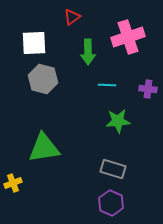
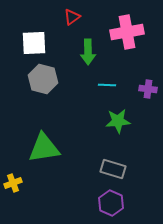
pink cross: moved 1 px left, 5 px up; rotated 8 degrees clockwise
